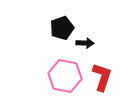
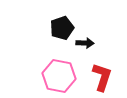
pink hexagon: moved 6 px left
